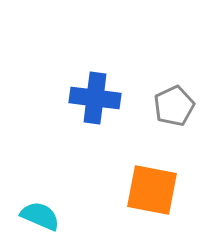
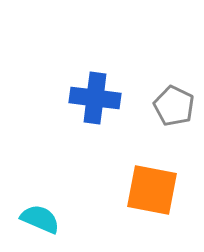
gray pentagon: rotated 21 degrees counterclockwise
cyan semicircle: moved 3 px down
